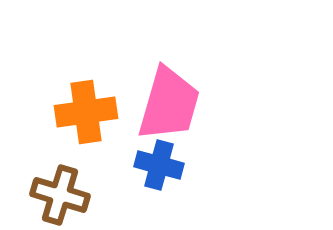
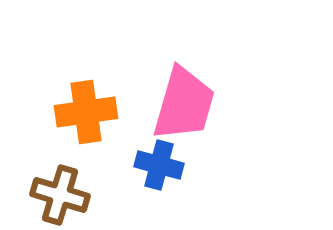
pink trapezoid: moved 15 px right
